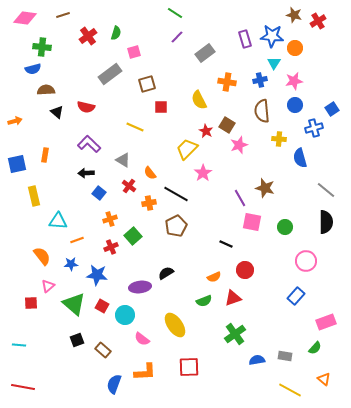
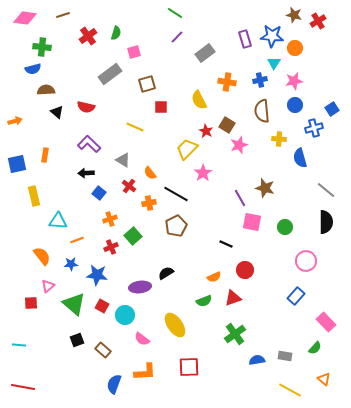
pink rectangle at (326, 322): rotated 66 degrees clockwise
